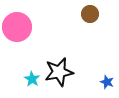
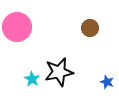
brown circle: moved 14 px down
